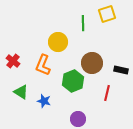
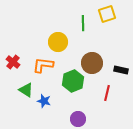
red cross: moved 1 px down
orange L-shape: rotated 75 degrees clockwise
green triangle: moved 5 px right, 2 px up
